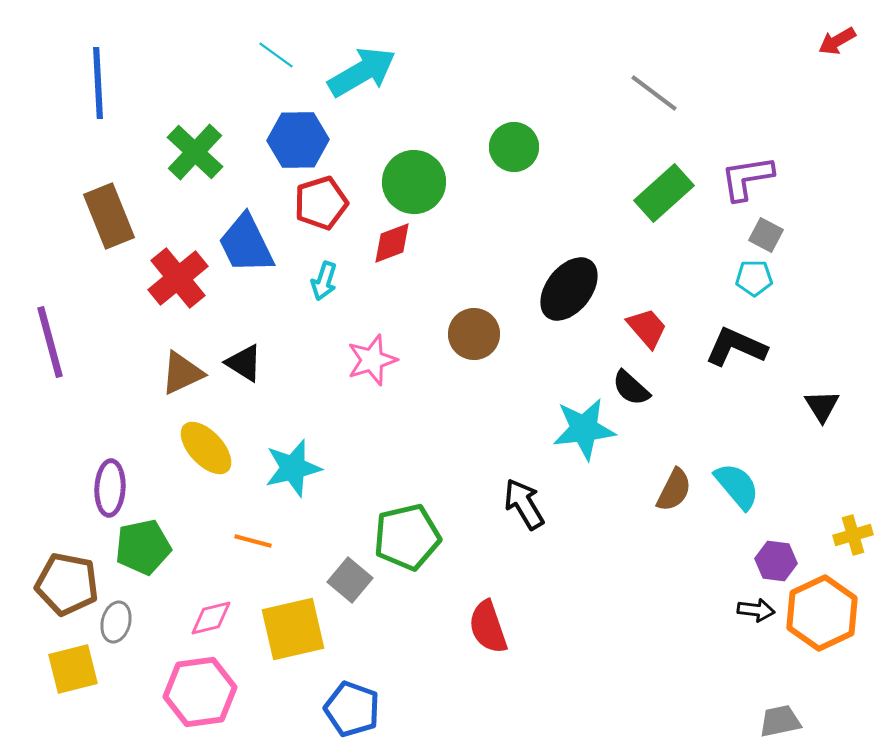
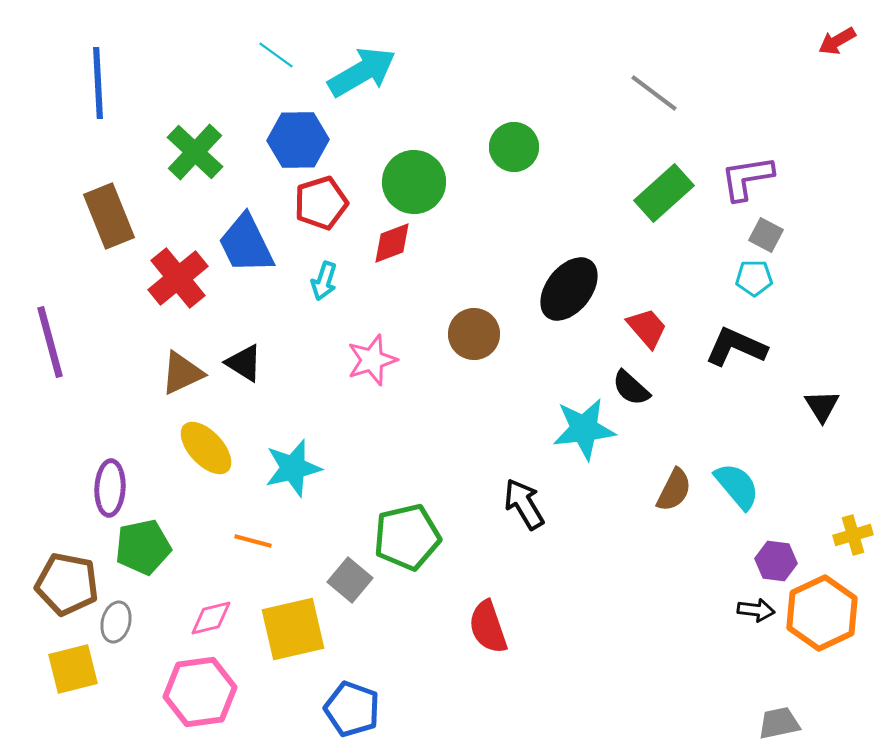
gray trapezoid at (780, 721): moved 1 px left, 2 px down
